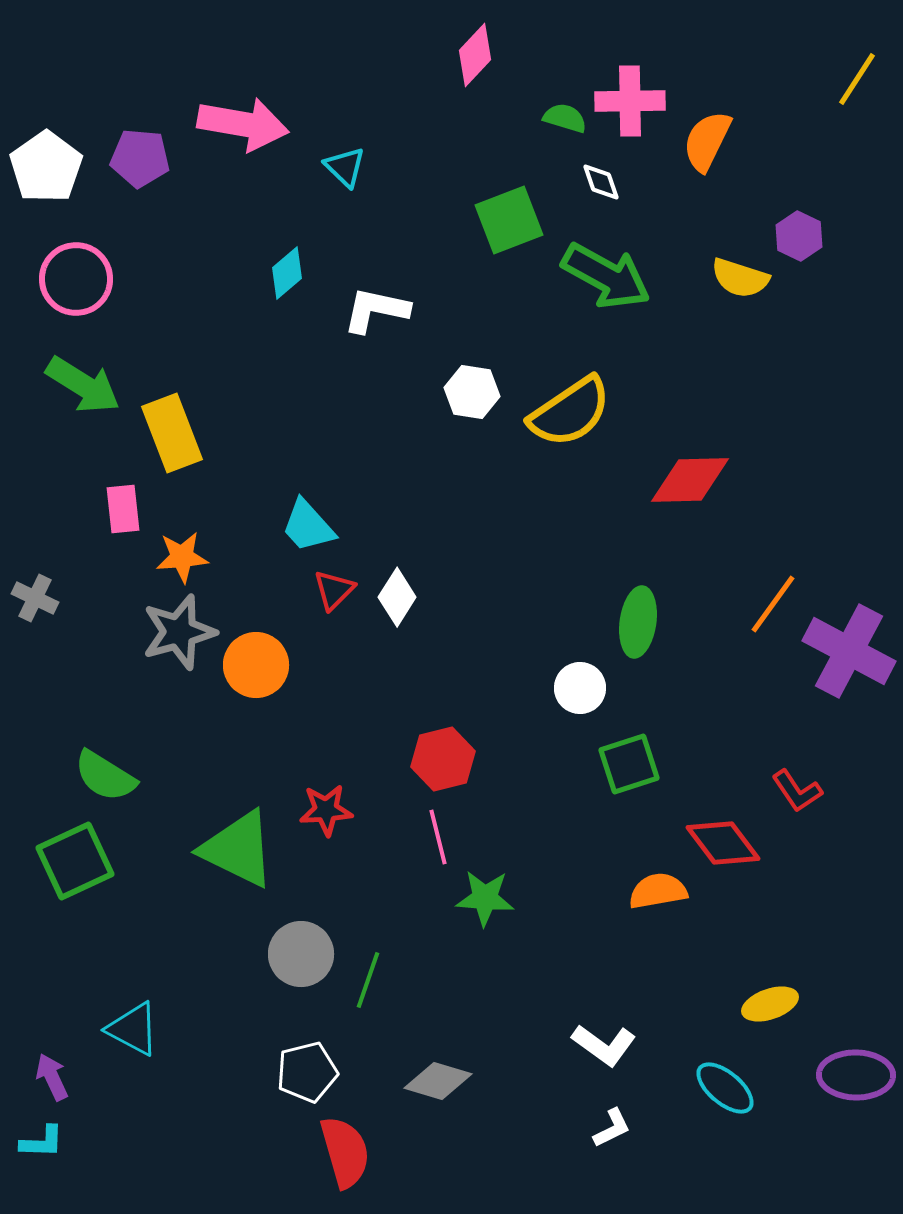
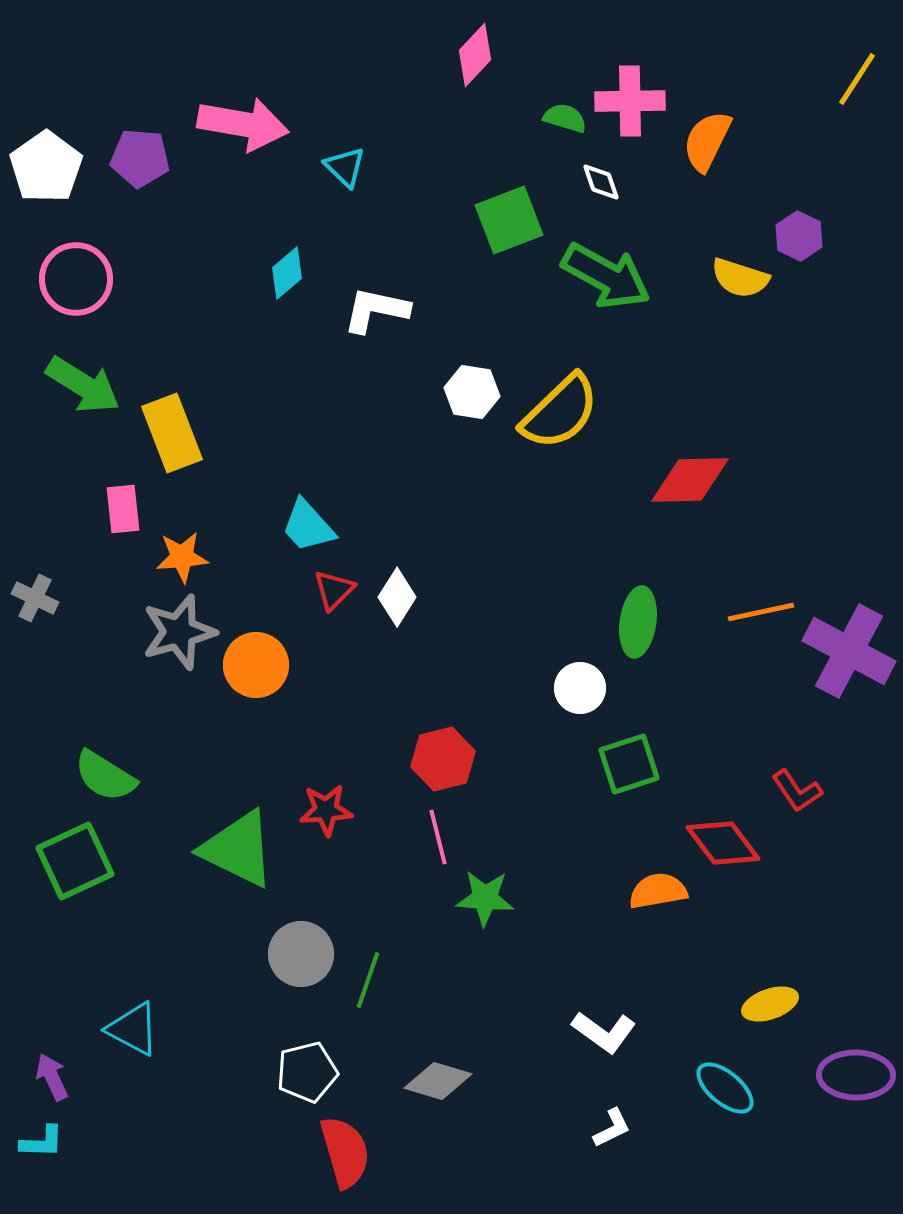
yellow semicircle at (570, 412): moved 10 px left; rotated 10 degrees counterclockwise
orange line at (773, 604): moved 12 px left, 8 px down; rotated 42 degrees clockwise
white L-shape at (604, 1045): moved 13 px up
